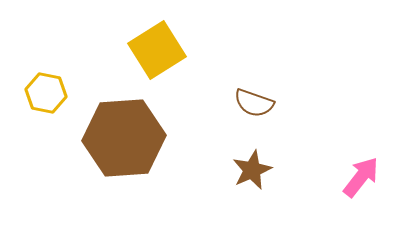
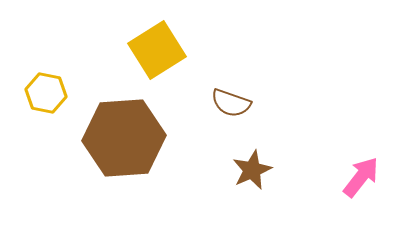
brown semicircle: moved 23 px left
